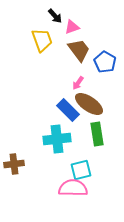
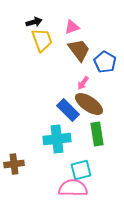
black arrow: moved 21 px left, 6 px down; rotated 63 degrees counterclockwise
pink arrow: moved 5 px right
